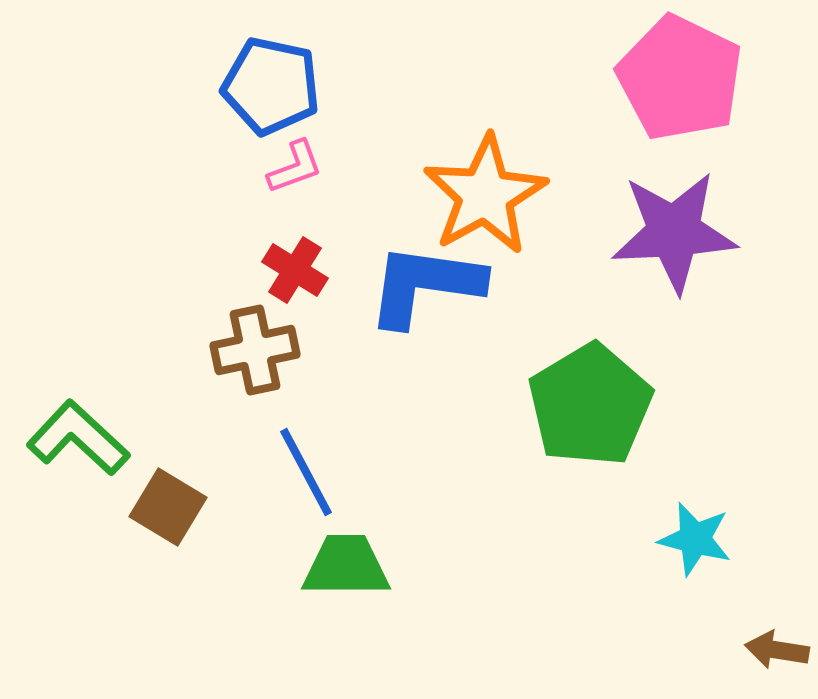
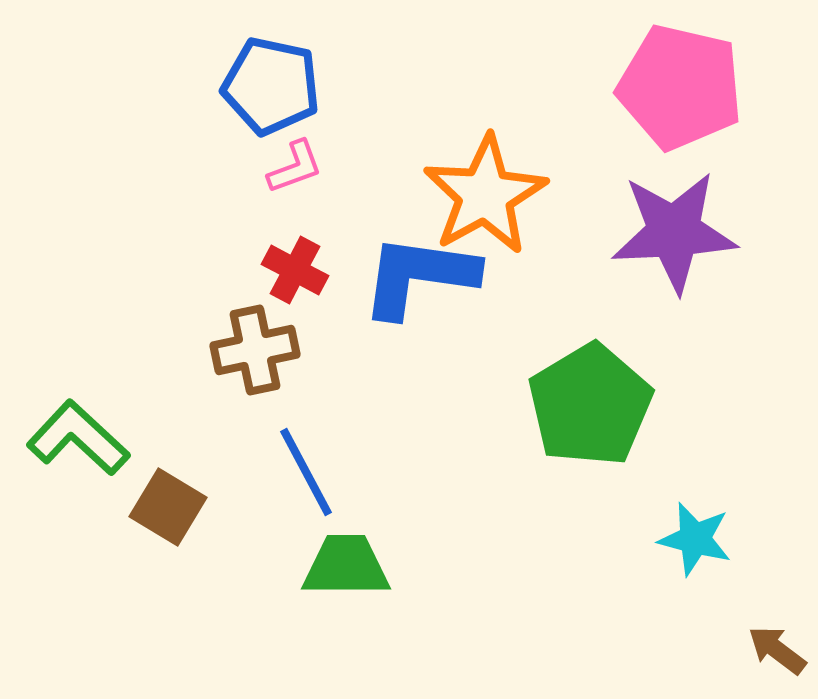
pink pentagon: moved 9 px down; rotated 13 degrees counterclockwise
red cross: rotated 4 degrees counterclockwise
blue L-shape: moved 6 px left, 9 px up
brown arrow: rotated 28 degrees clockwise
